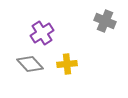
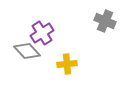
gray diamond: moved 3 px left, 13 px up
